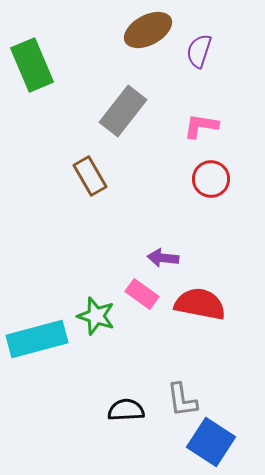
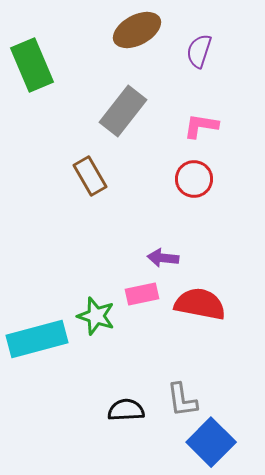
brown ellipse: moved 11 px left
red circle: moved 17 px left
pink rectangle: rotated 48 degrees counterclockwise
blue square: rotated 12 degrees clockwise
